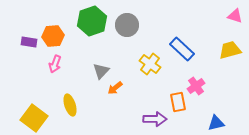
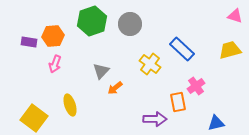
gray circle: moved 3 px right, 1 px up
